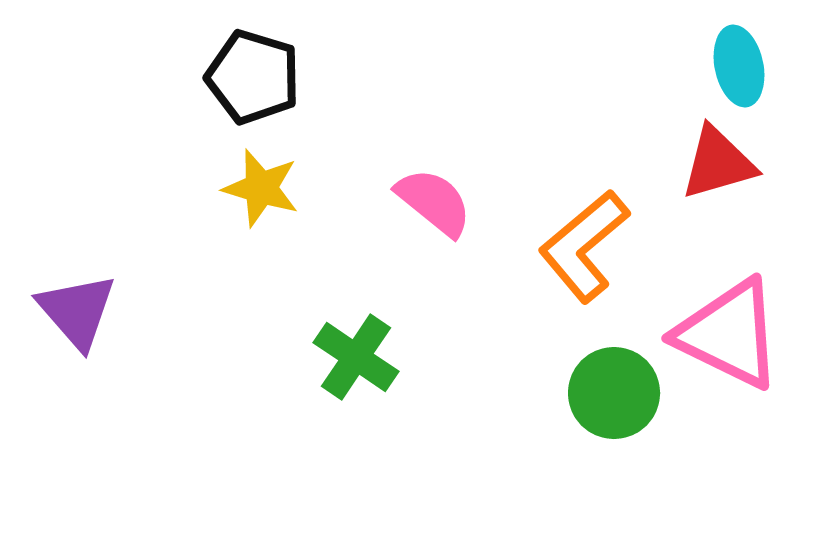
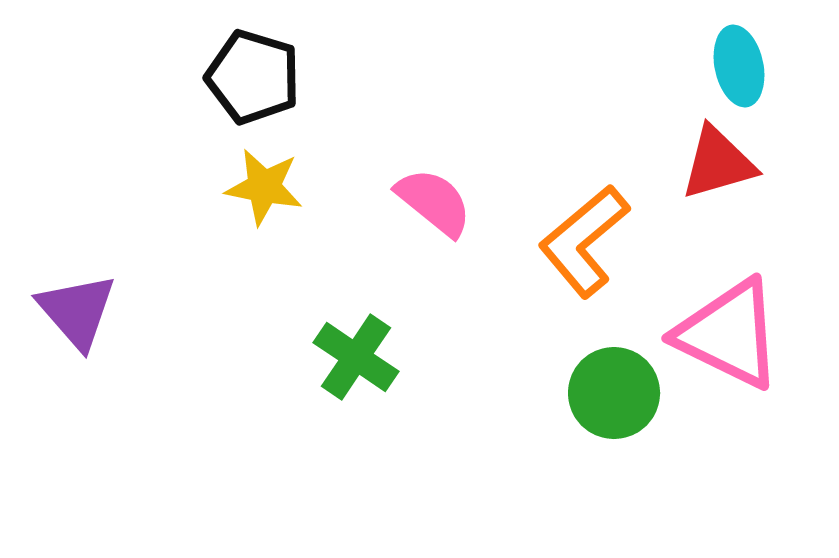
yellow star: moved 3 px right, 1 px up; rotated 6 degrees counterclockwise
orange L-shape: moved 5 px up
